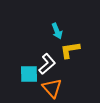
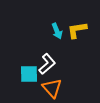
yellow L-shape: moved 7 px right, 20 px up
